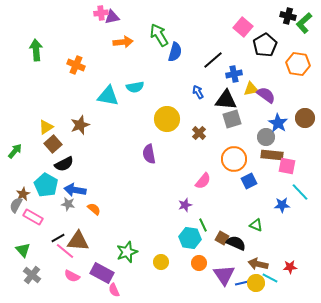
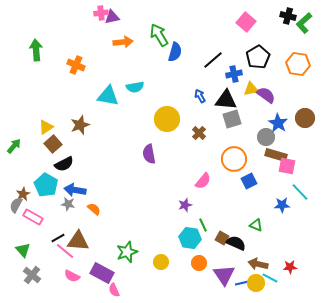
pink square at (243, 27): moved 3 px right, 5 px up
black pentagon at (265, 45): moved 7 px left, 12 px down
blue arrow at (198, 92): moved 2 px right, 4 px down
green arrow at (15, 151): moved 1 px left, 5 px up
brown rectangle at (272, 155): moved 4 px right; rotated 10 degrees clockwise
